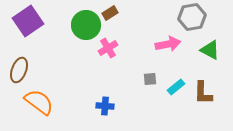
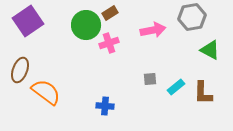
pink arrow: moved 15 px left, 14 px up
pink cross: moved 1 px right, 5 px up; rotated 12 degrees clockwise
brown ellipse: moved 1 px right
orange semicircle: moved 7 px right, 10 px up
